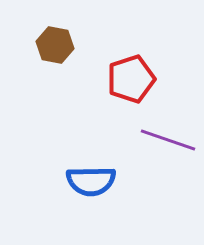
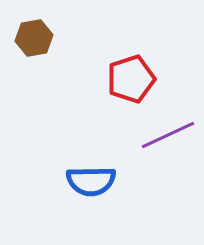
brown hexagon: moved 21 px left, 7 px up; rotated 21 degrees counterclockwise
purple line: moved 5 px up; rotated 44 degrees counterclockwise
